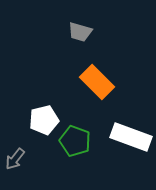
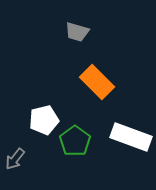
gray trapezoid: moved 3 px left
green pentagon: rotated 16 degrees clockwise
